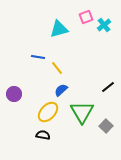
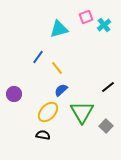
blue line: rotated 64 degrees counterclockwise
